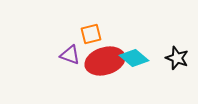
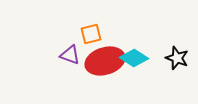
cyan diamond: rotated 8 degrees counterclockwise
